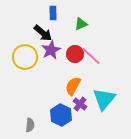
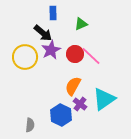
cyan triangle: rotated 15 degrees clockwise
